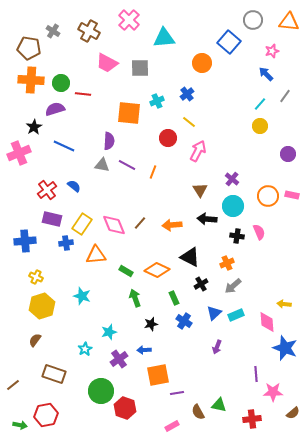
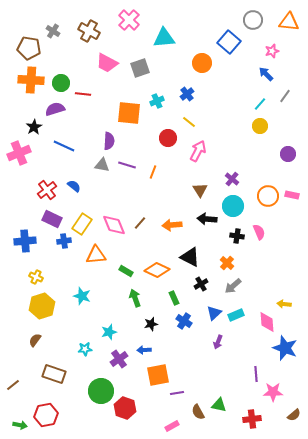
gray square at (140, 68): rotated 18 degrees counterclockwise
purple line at (127, 165): rotated 12 degrees counterclockwise
purple rectangle at (52, 219): rotated 12 degrees clockwise
blue cross at (66, 243): moved 2 px left, 2 px up
orange cross at (227, 263): rotated 24 degrees counterclockwise
purple arrow at (217, 347): moved 1 px right, 5 px up
cyan star at (85, 349): rotated 24 degrees clockwise
brown semicircle at (293, 413): moved 1 px right, 2 px down
